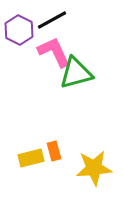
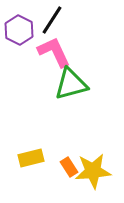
black line: rotated 28 degrees counterclockwise
green triangle: moved 5 px left, 11 px down
orange rectangle: moved 15 px right, 16 px down; rotated 18 degrees counterclockwise
yellow star: moved 1 px left, 3 px down
